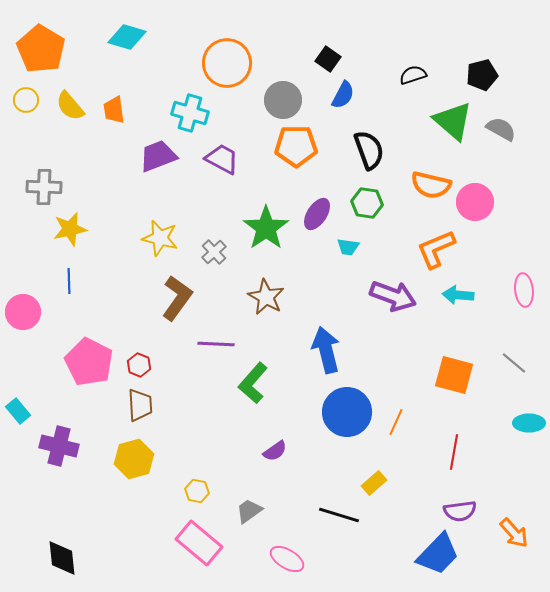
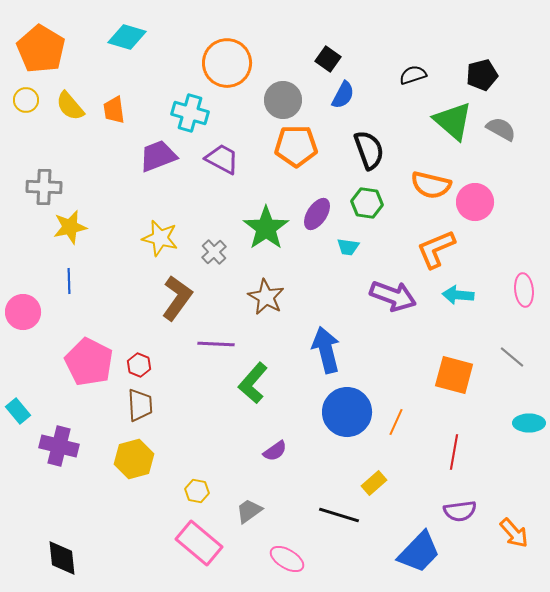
yellow star at (70, 229): moved 2 px up
gray line at (514, 363): moved 2 px left, 6 px up
blue trapezoid at (438, 554): moved 19 px left, 2 px up
